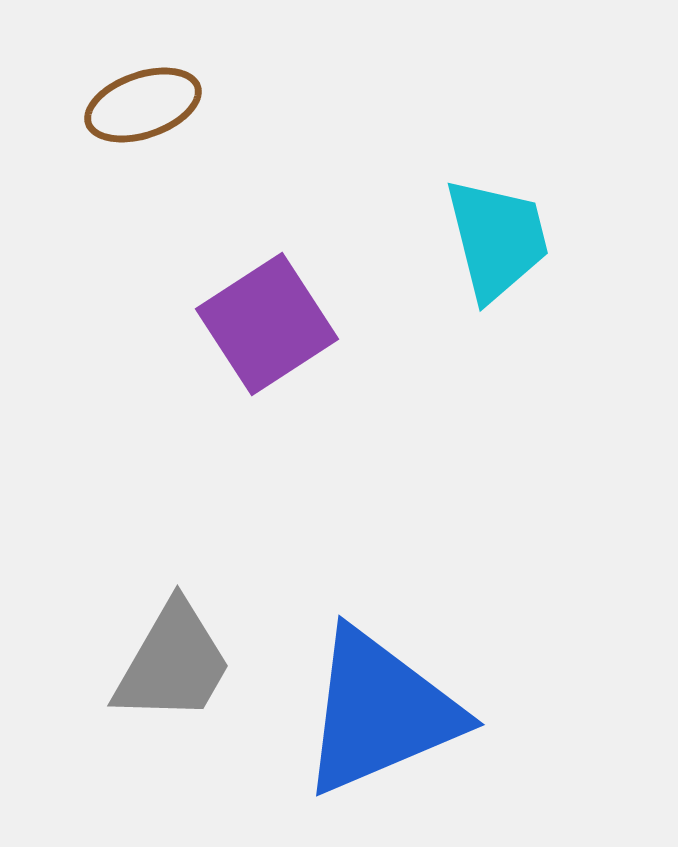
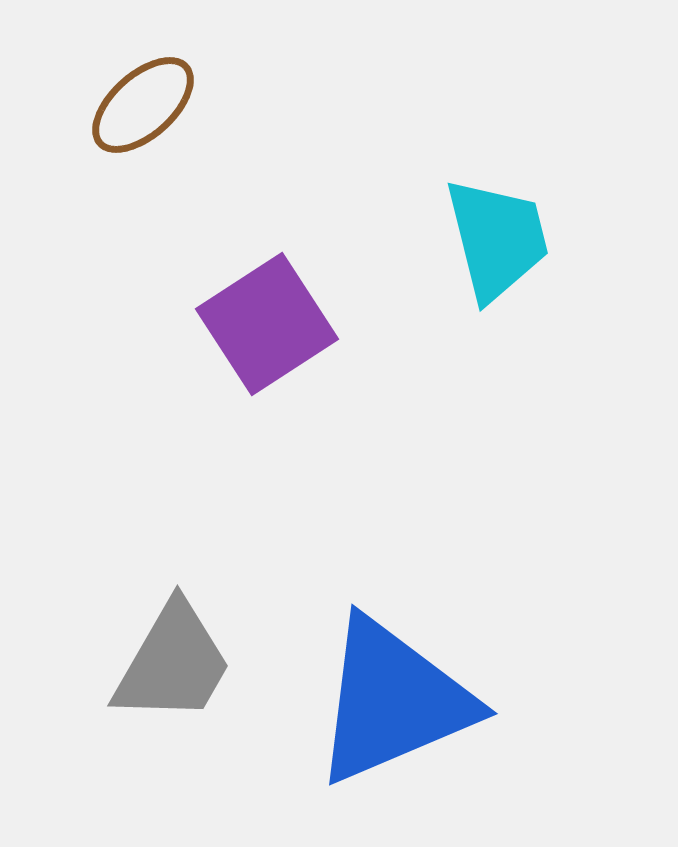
brown ellipse: rotated 23 degrees counterclockwise
blue triangle: moved 13 px right, 11 px up
